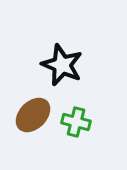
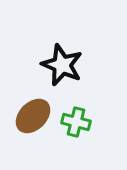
brown ellipse: moved 1 px down
